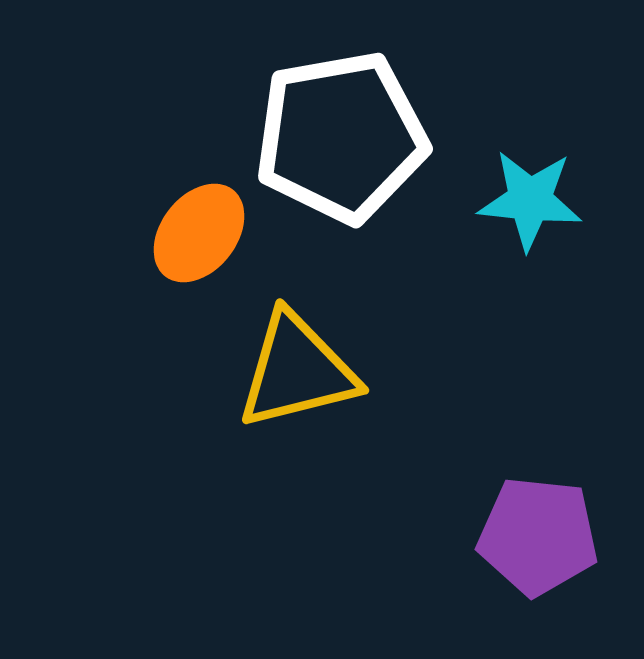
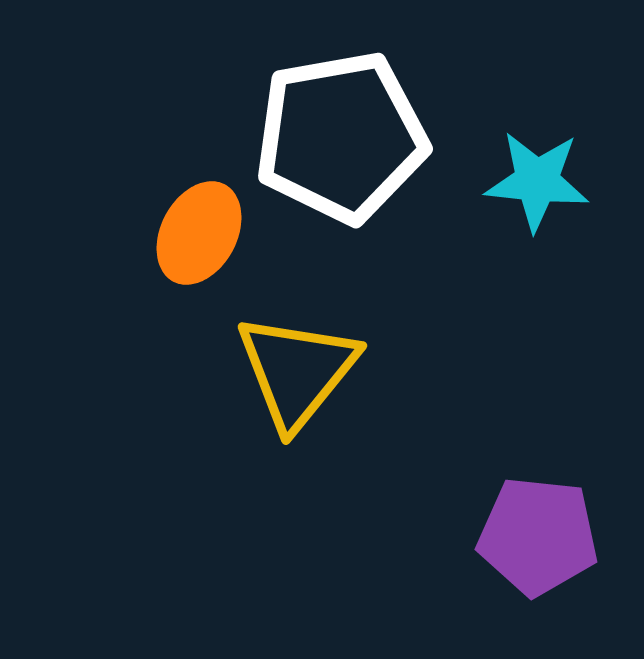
cyan star: moved 7 px right, 19 px up
orange ellipse: rotated 10 degrees counterclockwise
yellow triangle: rotated 37 degrees counterclockwise
